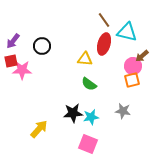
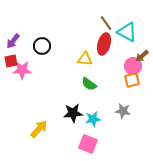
brown line: moved 2 px right, 3 px down
cyan triangle: rotated 15 degrees clockwise
cyan star: moved 2 px right, 2 px down
